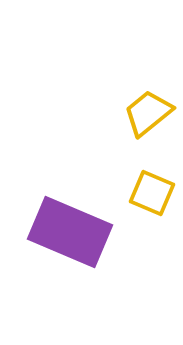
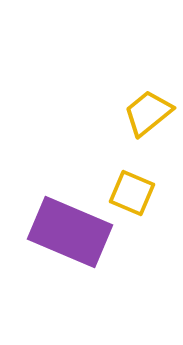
yellow square: moved 20 px left
